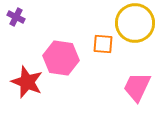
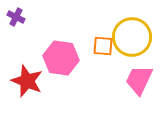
yellow circle: moved 3 px left, 14 px down
orange square: moved 2 px down
red star: moved 1 px up
pink trapezoid: moved 2 px right, 7 px up
